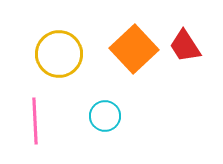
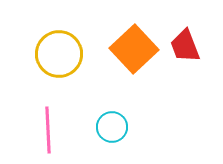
red trapezoid: rotated 12 degrees clockwise
cyan circle: moved 7 px right, 11 px down
pink line: moved 13 px right, 9 px down
